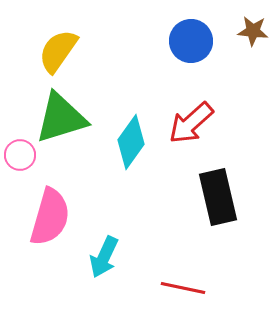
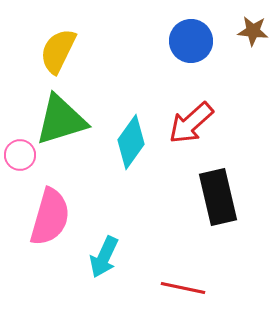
yellow semicircle: rotated 9 degrees counterclockwise
green triangle: moved 2 px down
